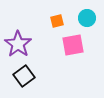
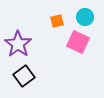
cyan circle: moved 2 px left, 1 px up
pink square: moved 5 px right, 3 px up; rotated 35 degrees clockwise
